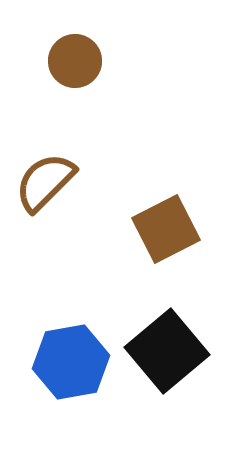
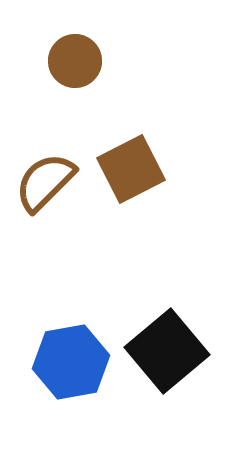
brown square: moved 35 px left, 60 px up
